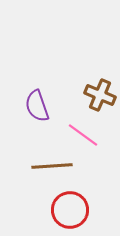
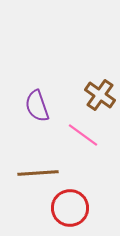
brown cross: rotated 12 degrees clockwise
brown line: moved 14 px left, 7 px down
red circle: moved 2 px up
